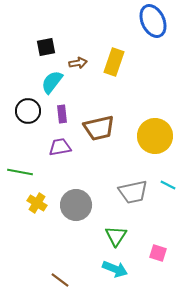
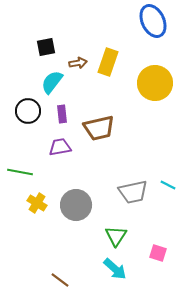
yellow rectangle: moved 6 px left
yellow circle: moved 53 px up
cyan arrow: rotated 20 degrees clockwise
